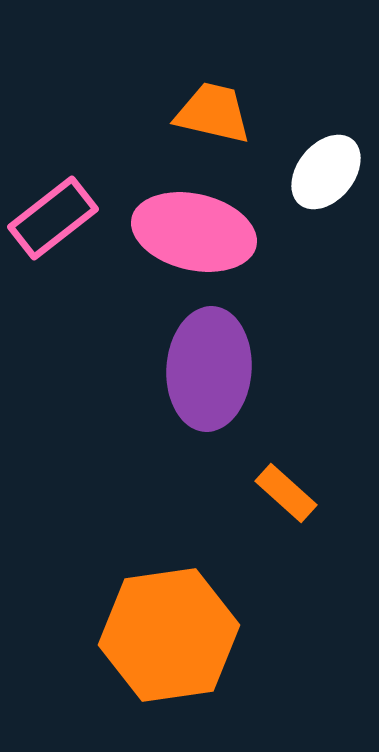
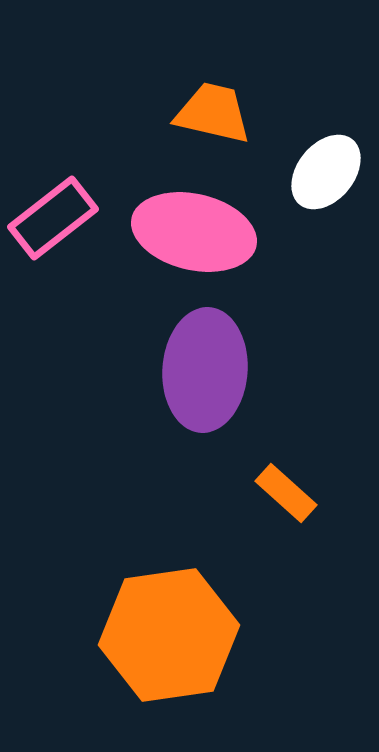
purple ellipse: moved 4 px left, 1 px down
